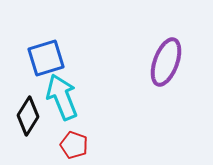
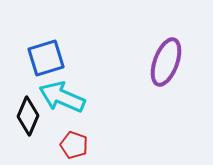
cyan arrow: rotated 45 degrees counterclockwise
black diamond: rotated 9 degrees counterclockwise
